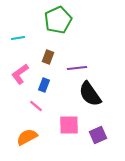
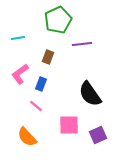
purple line: moved 5 px right, 24 px up
blue rectangle: moved 3 px left, 1 px up
orange semicircle: rotated 105 degrees counterclockwise
